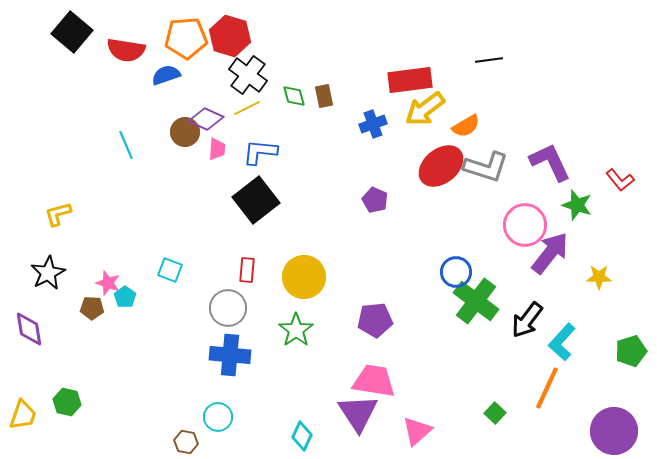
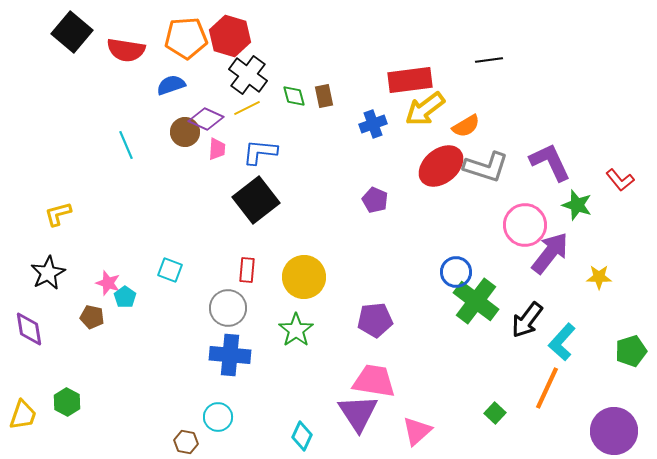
blue semicircle at (166, 75): moved 5 px right, 10 px down
brown pentagon at (92, 308): moved 9 px down; rotated 10 degrees clockwise
green hexagon at (67, 402): rotated 16 degrees clockwise
